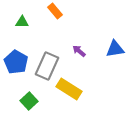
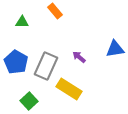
purple arrow: moved 6 px down
gray rectangle: moved 1 px left
